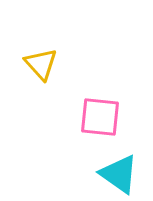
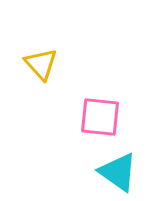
cyan triangle: moved 1 px left, 2 px up
